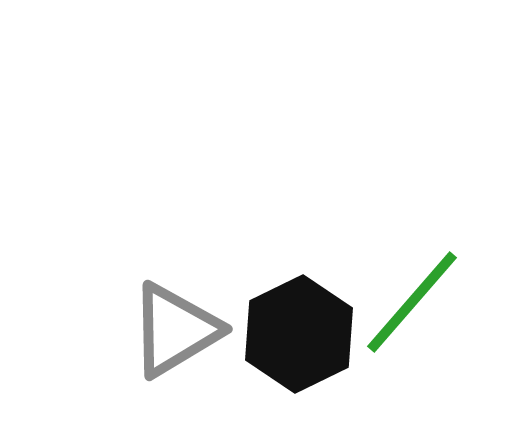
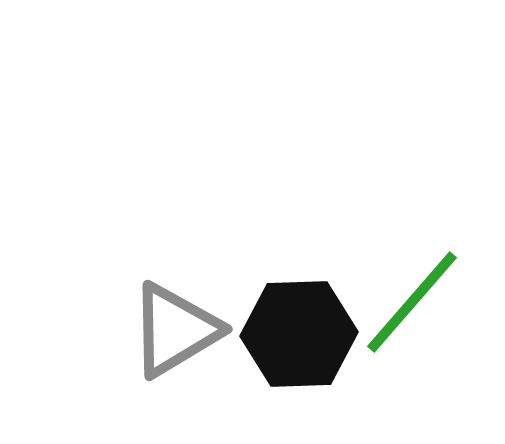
black hexagon: rotated 24 degrees clockwise
